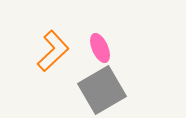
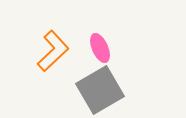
gray square: moved 2 px left
